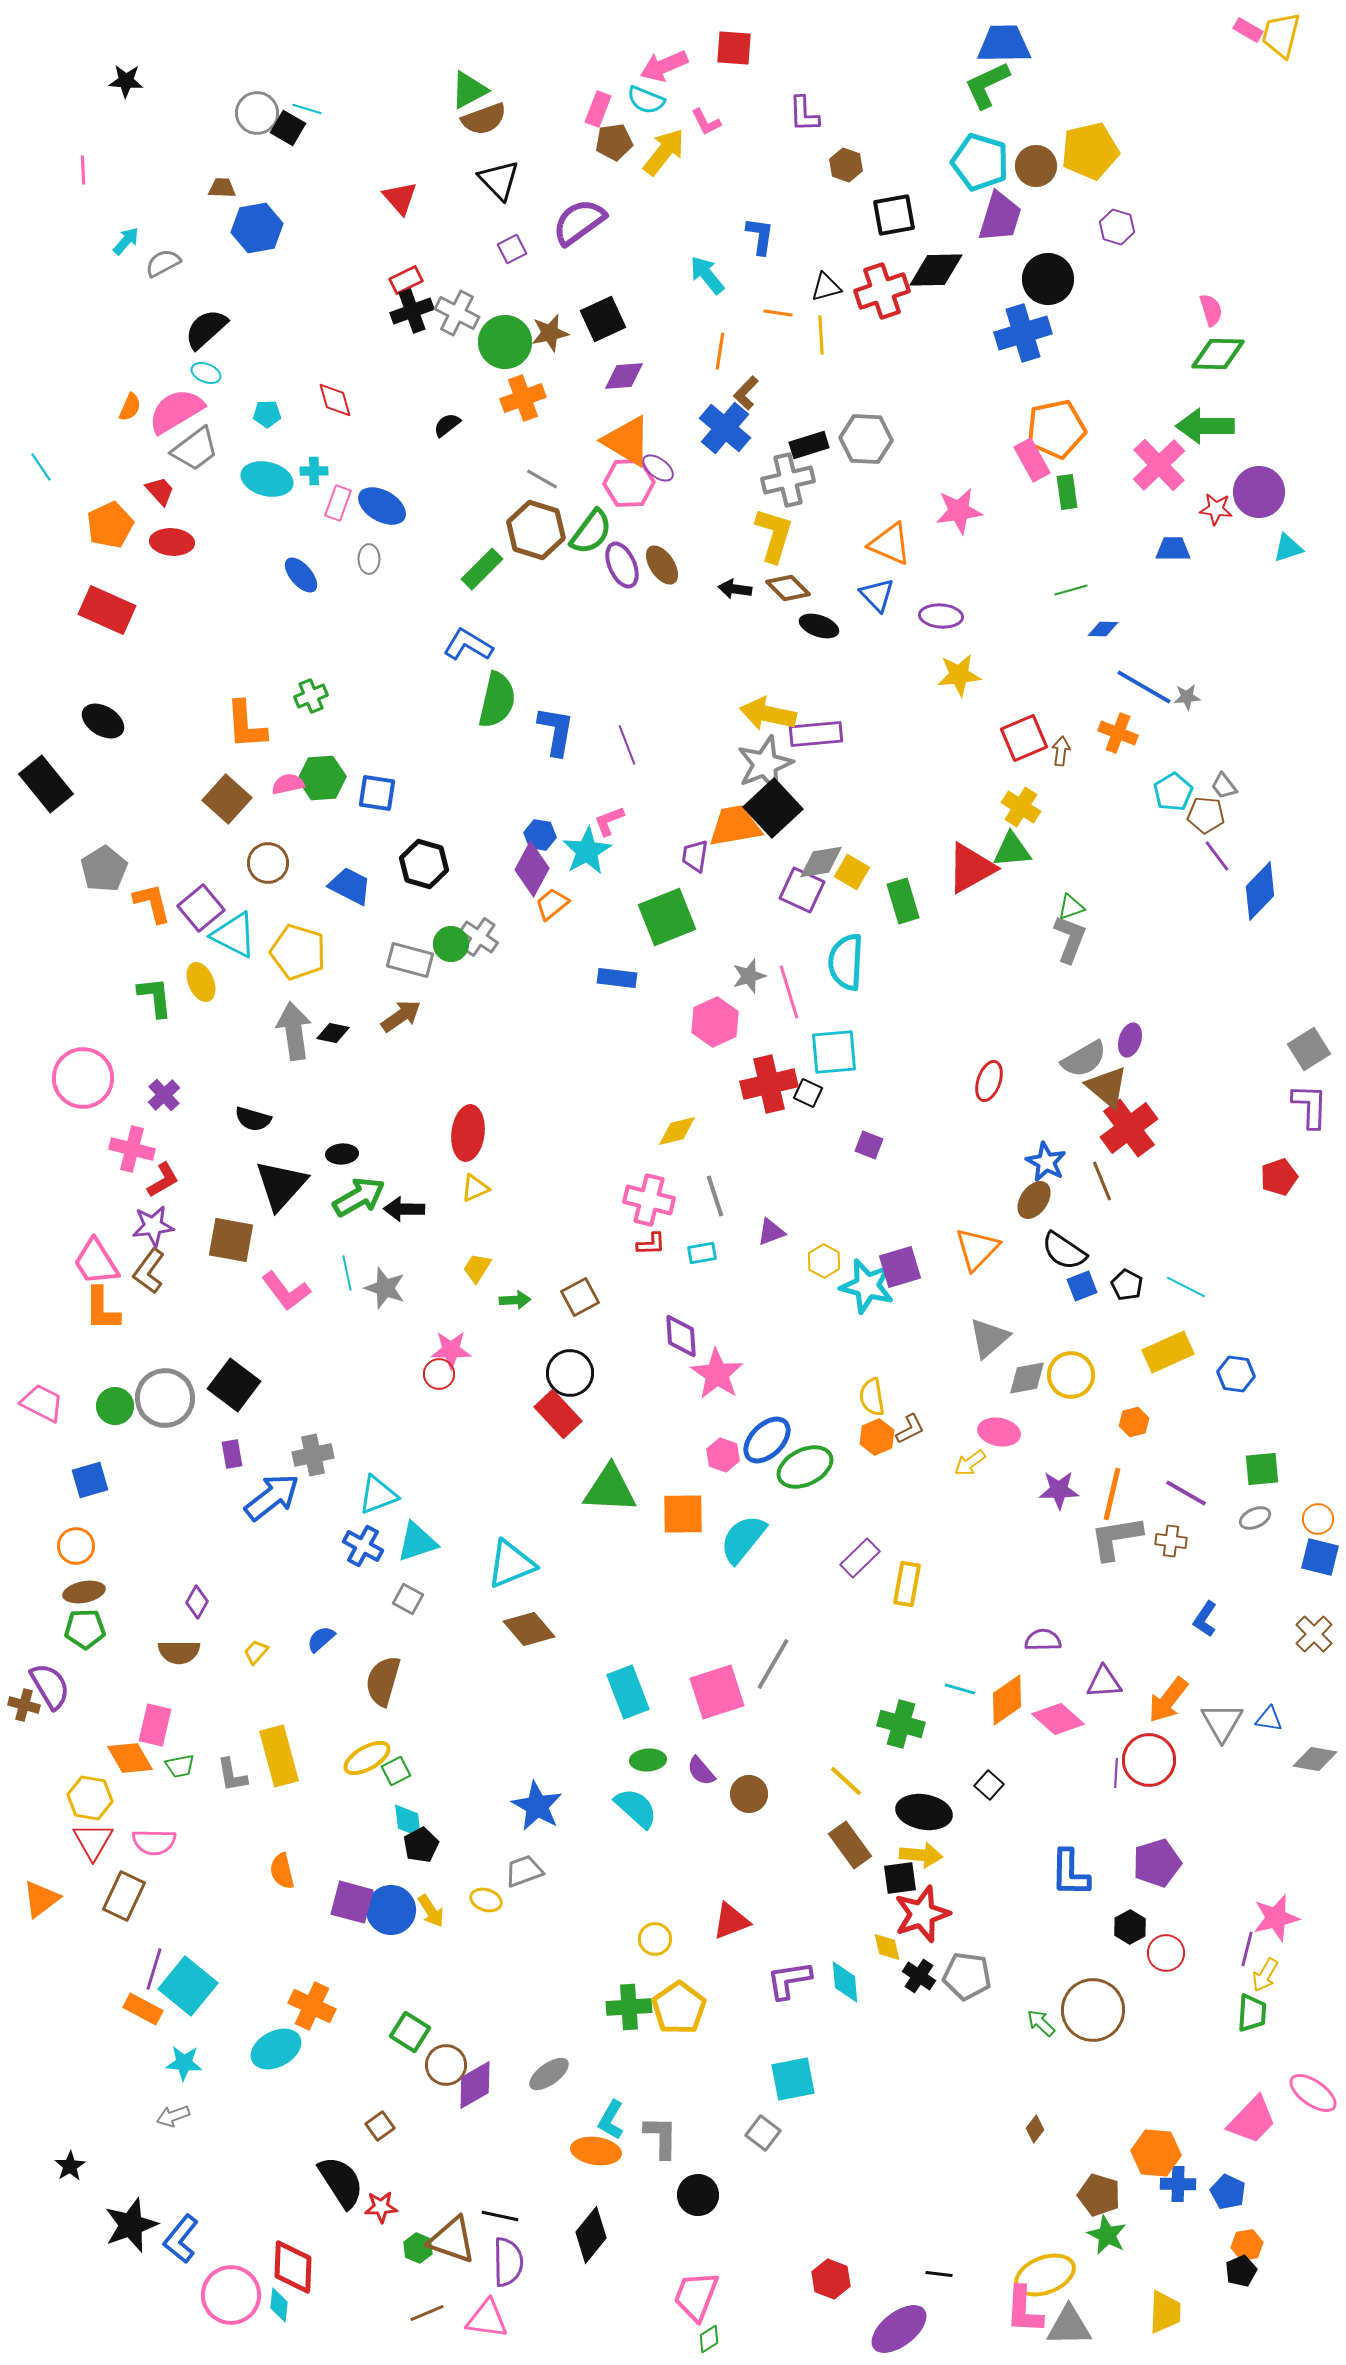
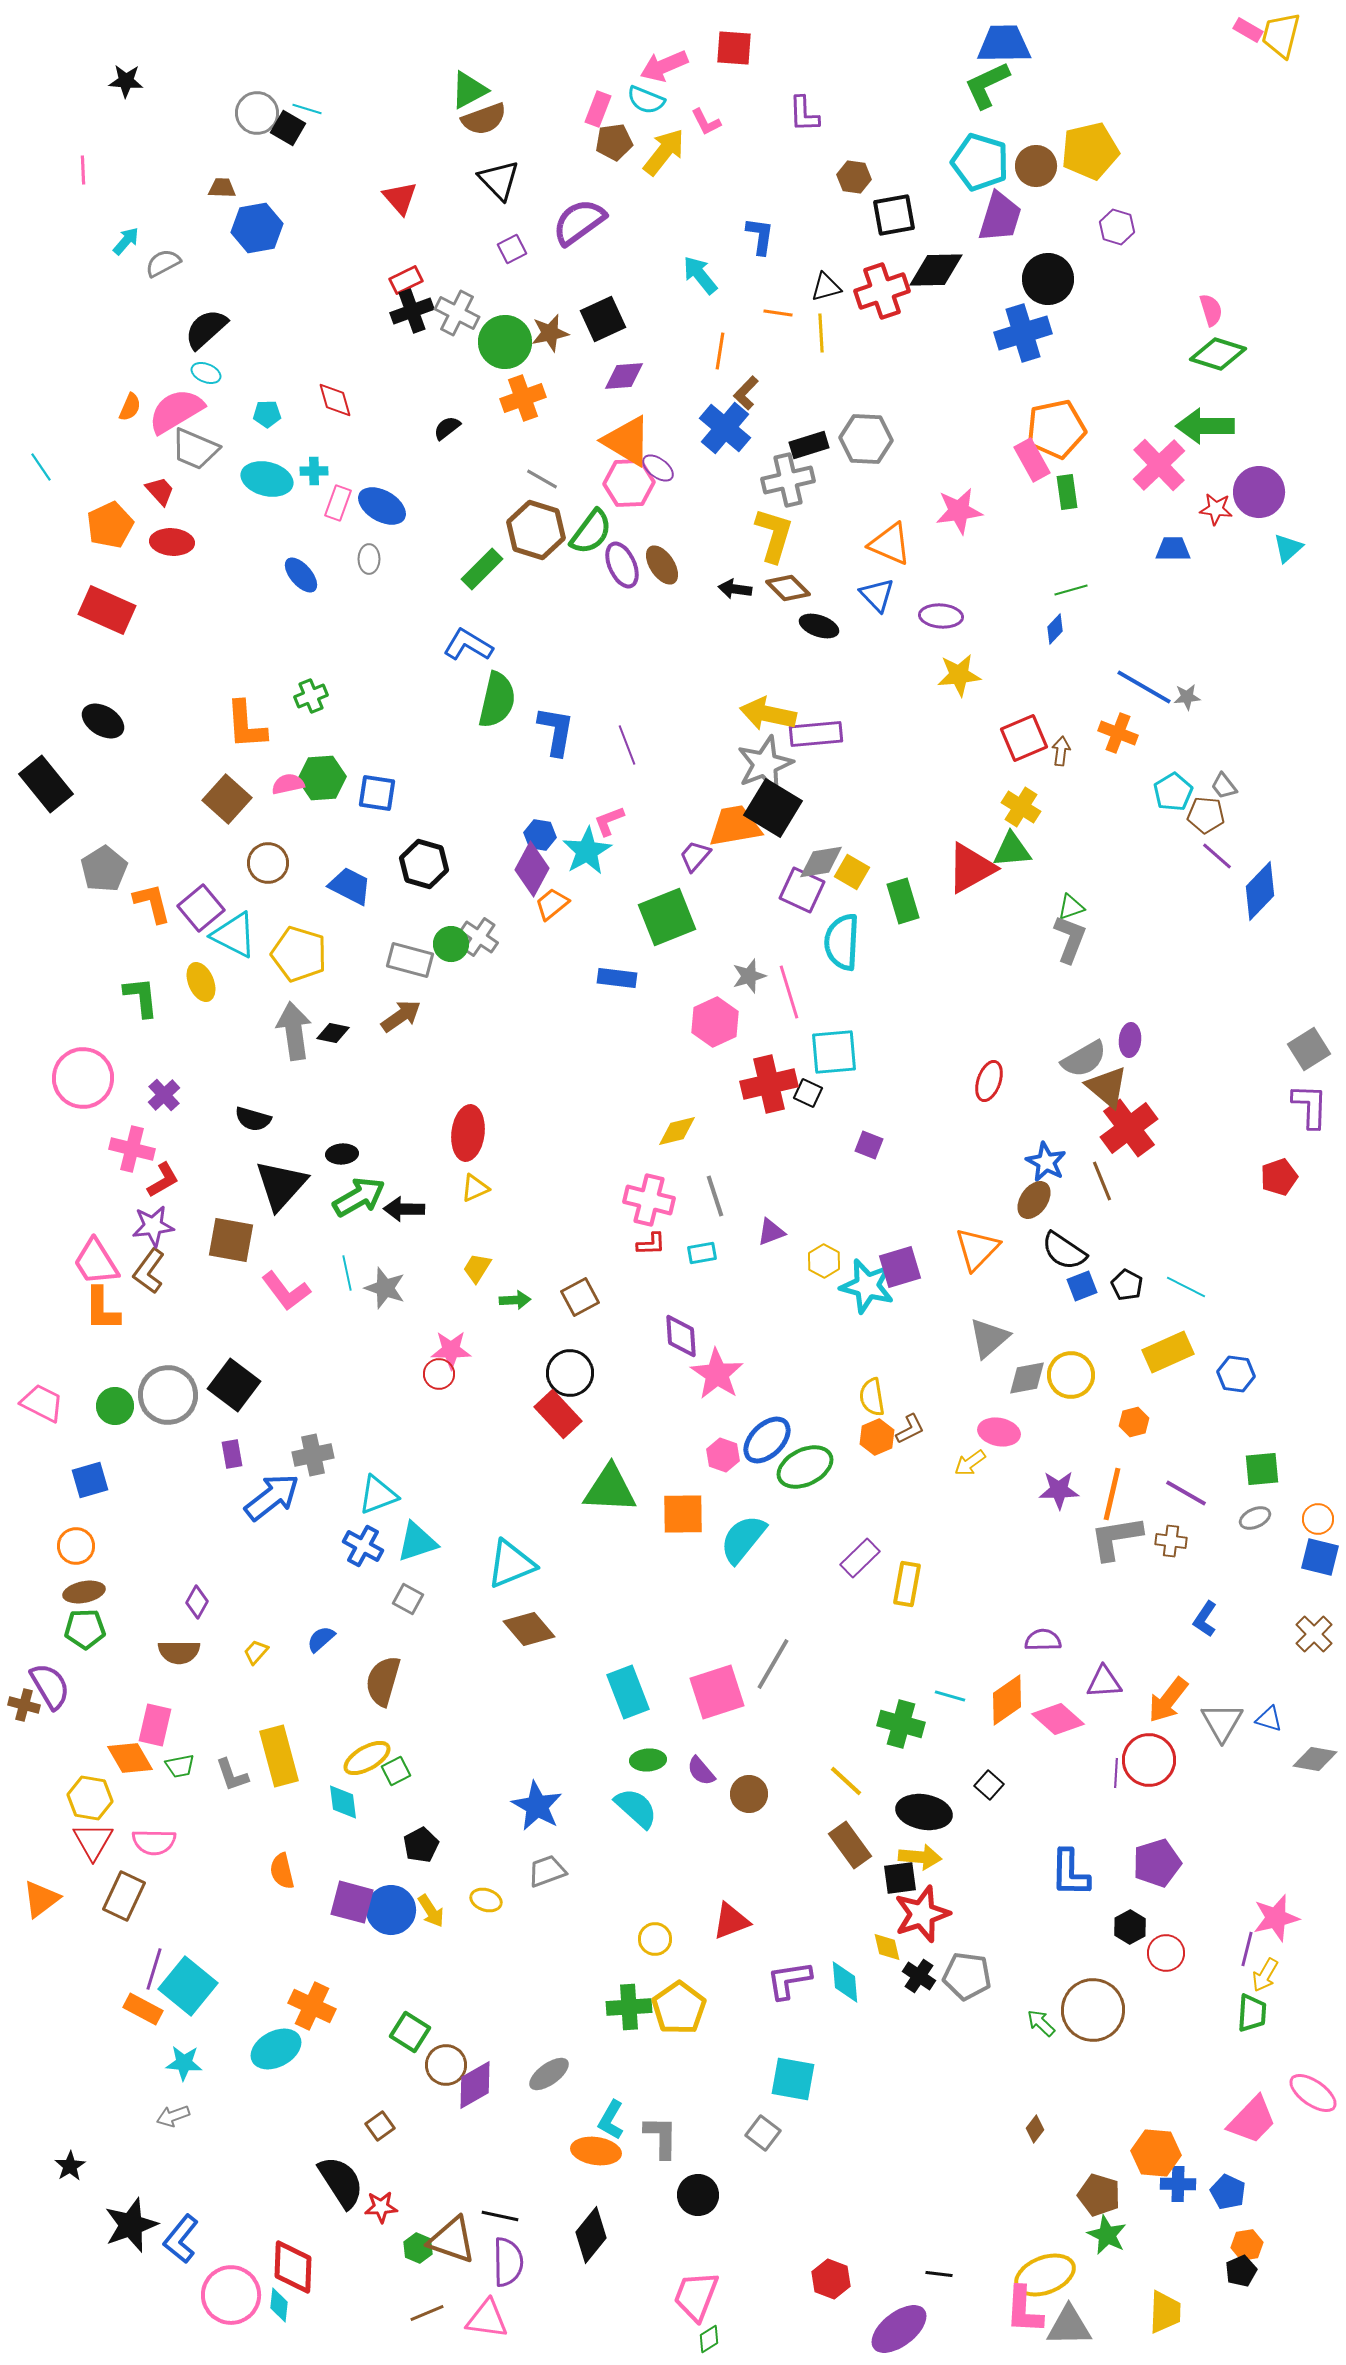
brown hexagon at (846, 165): moved 8 px right, 12 px down; rotated 12 degrees counterclockwise
cyan arrow at (707, 275): moved 7 px left
yellow line at (821, 335): moved 2 px up
green diamond at (1218, 354): rotated 16 degrees clockwise
black semicircle at (447, 425): moved 3 px down
gray trapezoid at (195, 449): rotated 60 degrees clockwise
cyan triangle at (1288, 548): rotated 24 degrees counterclockwise
blue diamond at (1103, 629): moved 48 px left; rotated 48 degrees counterclockwise
black square at (773, 808): rotated 16 degrees counterclockwise
purple trapezoid at (695, 856): rotated 32 degrees clockwise
purple line at (1217, 856): rotated 12 degrees counterclockwise
yellow pentagon at (298, 952): moved 1 px right, 2 px down
cyan semicircle at (846, 962): moved 4 px left, 20 px up
green L-shape at (155, 997): moved 14 px left
purple ellipse at (1130, 1040): rotated 12 degrees counterclockwise
gray circle at (165, 1398): moved 3 px right, 3 px up
cyan line at (960, 1689): moved 10 px left, 7 px down
blue triangle at (1269, 1719): rotated 8 degrees clockwise
gray L-shape at (232, 1775): rotated 9 degrees counterclockwise
cyan diamond at (408, 1821): moved 65 px left, 19 px up
yellow arrow at (921, 1855): moved 1 px left, 2 px down
gray trapezoid at (524, 1871): moved 23 px right
cyan square at (793, 2079): rotated 21 degrees clockwise
